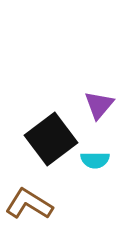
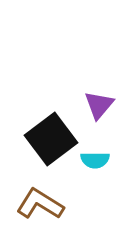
brown L-shape: moved 11 px right
